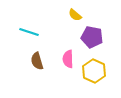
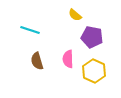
cyan line: moved 1 px right, 2 px up
